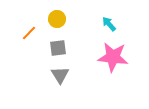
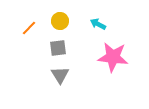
yellow circle: moved 3 px right, 2 px down
cyan arrow: moved 11 px left; rotated 21 degrees counterclockwise
orange line: moved 5 px up
